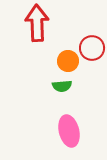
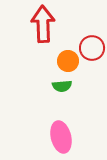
red arrow: moved 6 px right, 1 px down
pink ellipse: moved 8 px left, 6 px down
